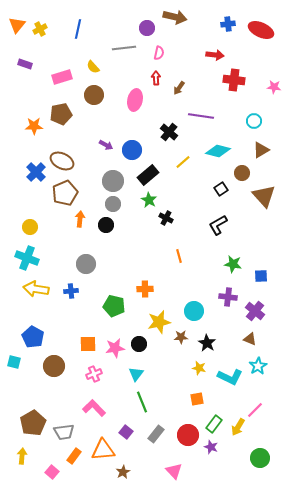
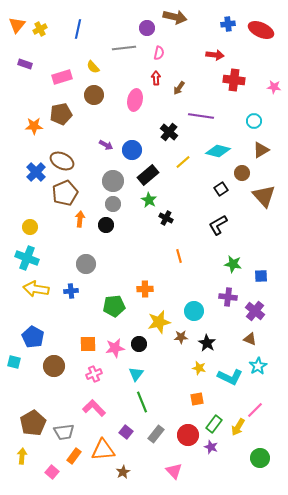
green pentagon at (114, 306): rotated 20 degrees counterclockwise
